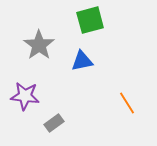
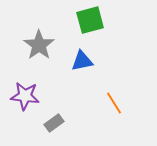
orange line: moved 13 px left
